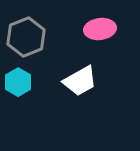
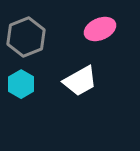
pink ellipse: rotated 16 degrees counterclockwise
cyan hexagon: moved 3 px right, 2 px down
